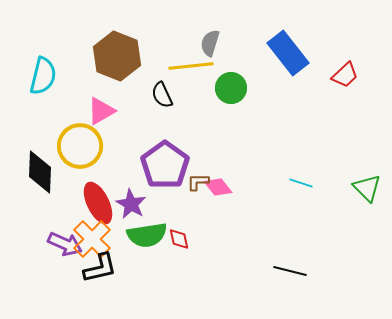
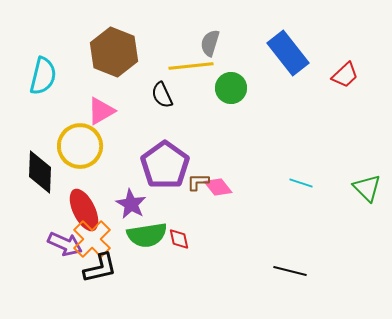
brown hexagon: moved 3 px left, 4 px up
red ellipse: moved 14 px left, 7 px down
